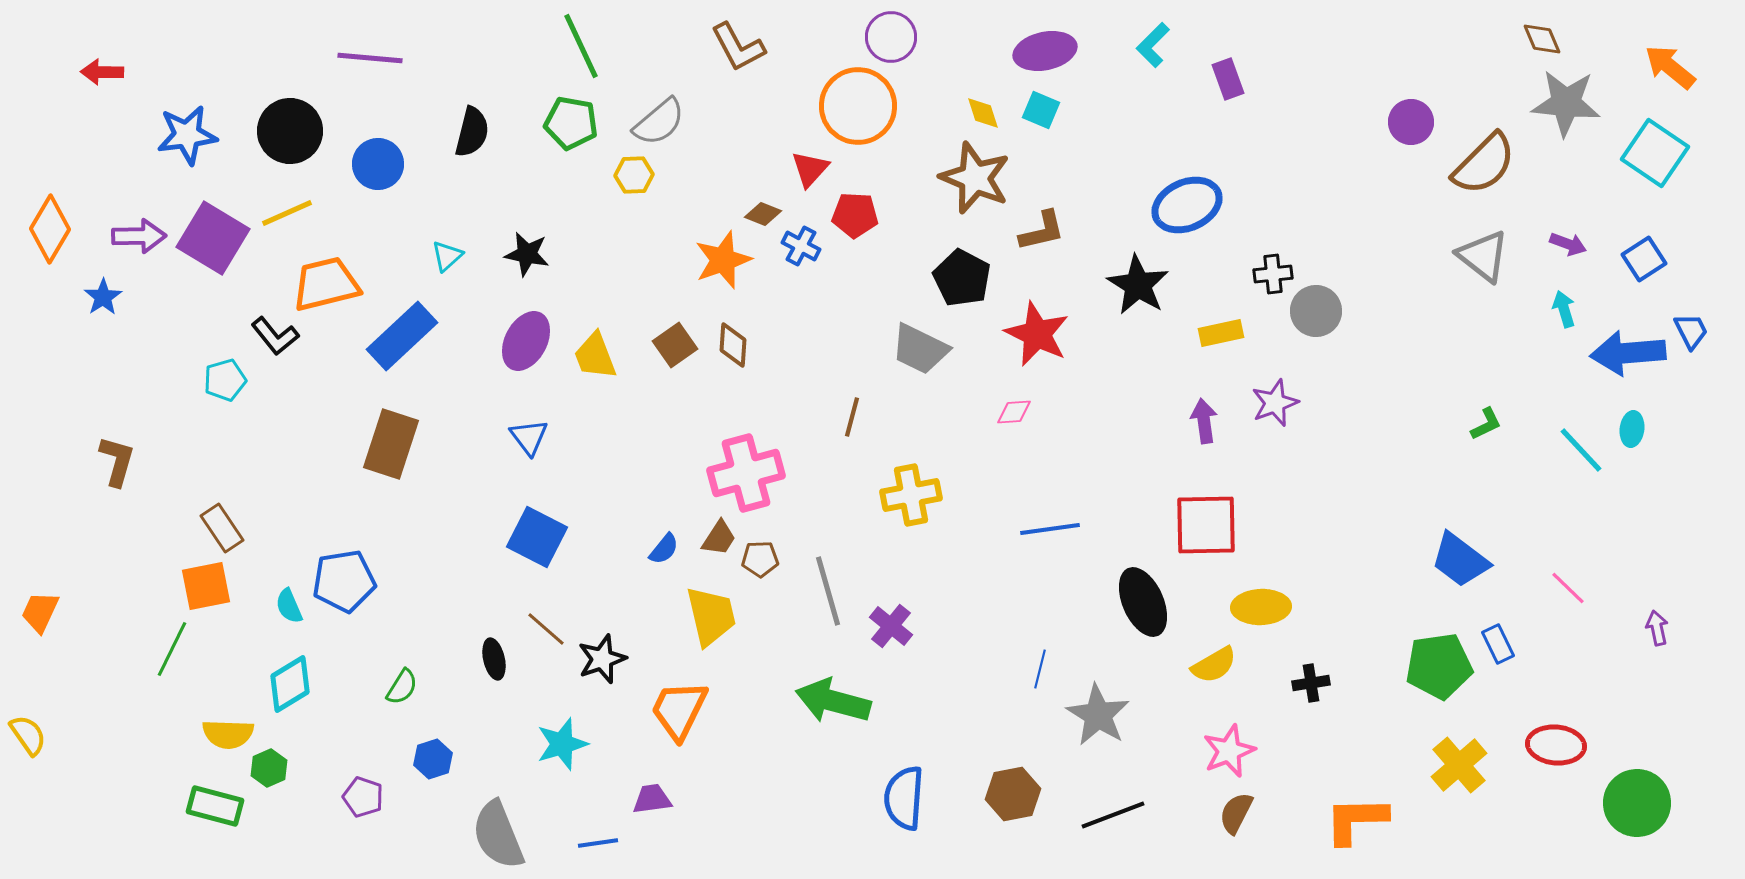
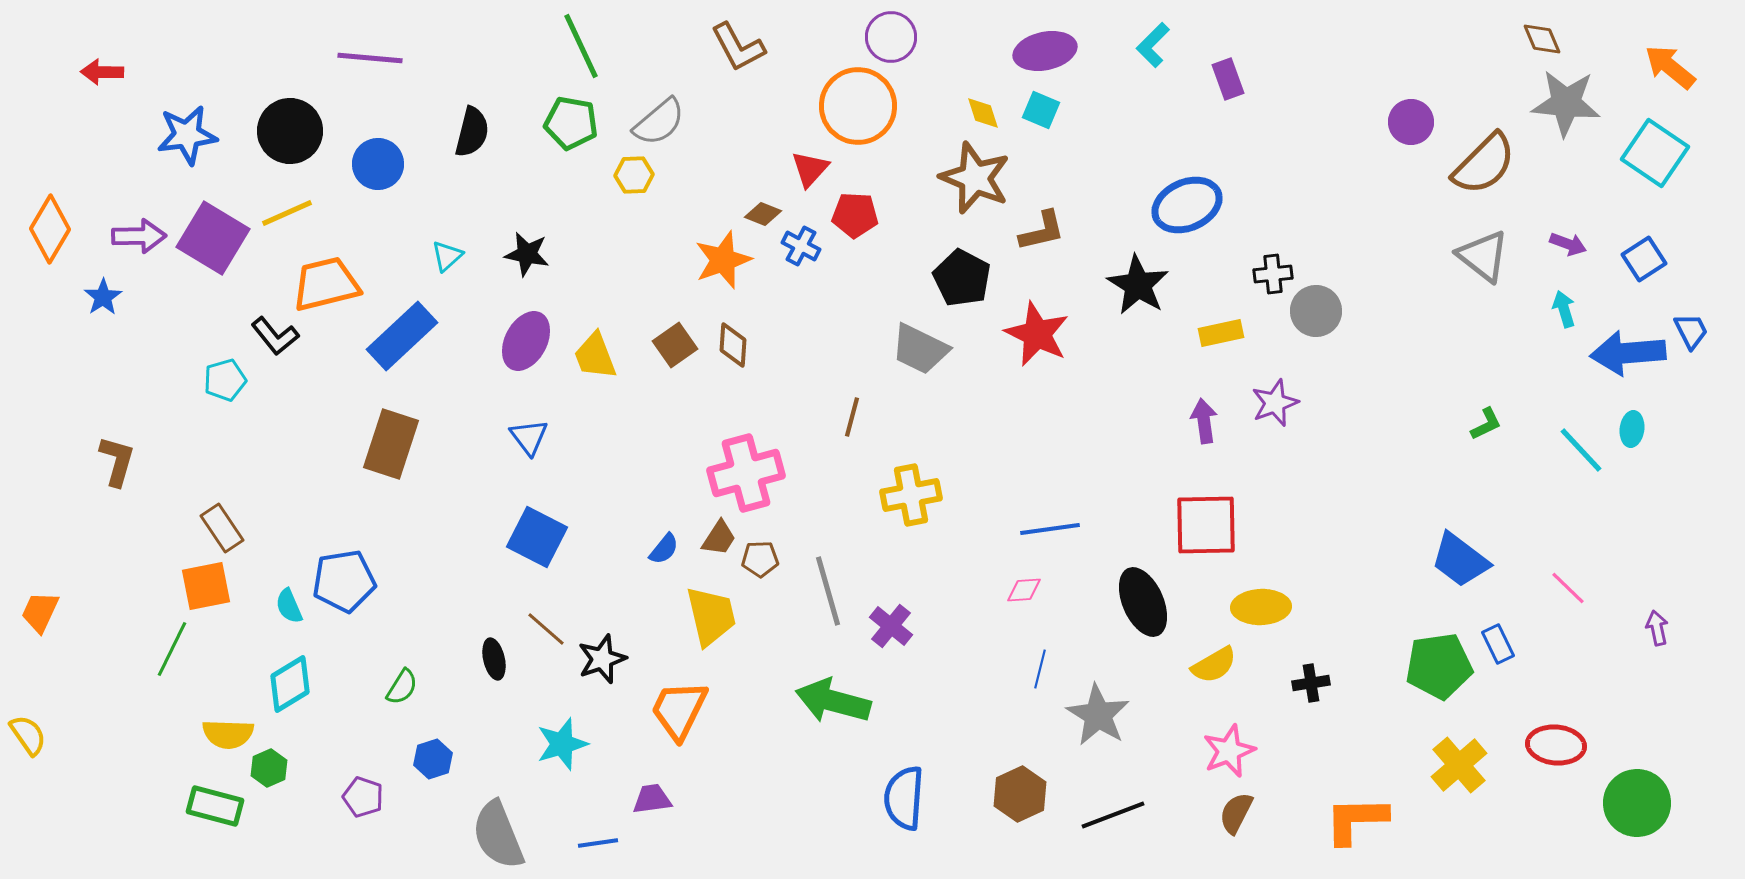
pink diamond at (1014, 412): moved 10 px right, 178 px down
brown hexagon at (1013, 794): moved 7 px right; rotated 14 degrees counterclockwise
